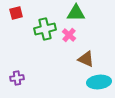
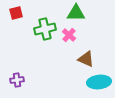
purple cross: moved 2 px down
